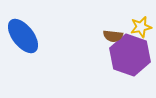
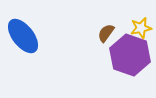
yellow star: moved 1 px down
brown semicircle: moved 7 px left, 3 px up; rotated 120 degrees clockwise
